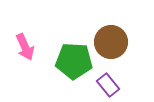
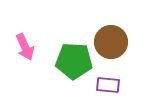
purple rectangle: rotated 45 degrees counterclockwise
